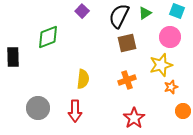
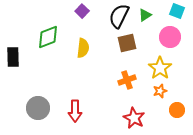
green triangle: moved 2 px down
yellow star: moved 1 px left, 3 px down; rotated 20 degrees counterclockwise
yellow semicircle: moved 31 px up
orange star: moved 11 px left, 4 px down
orange circle: moved 6 px left, 1 px up
red star: rotated 10 degrees counterclockwise
